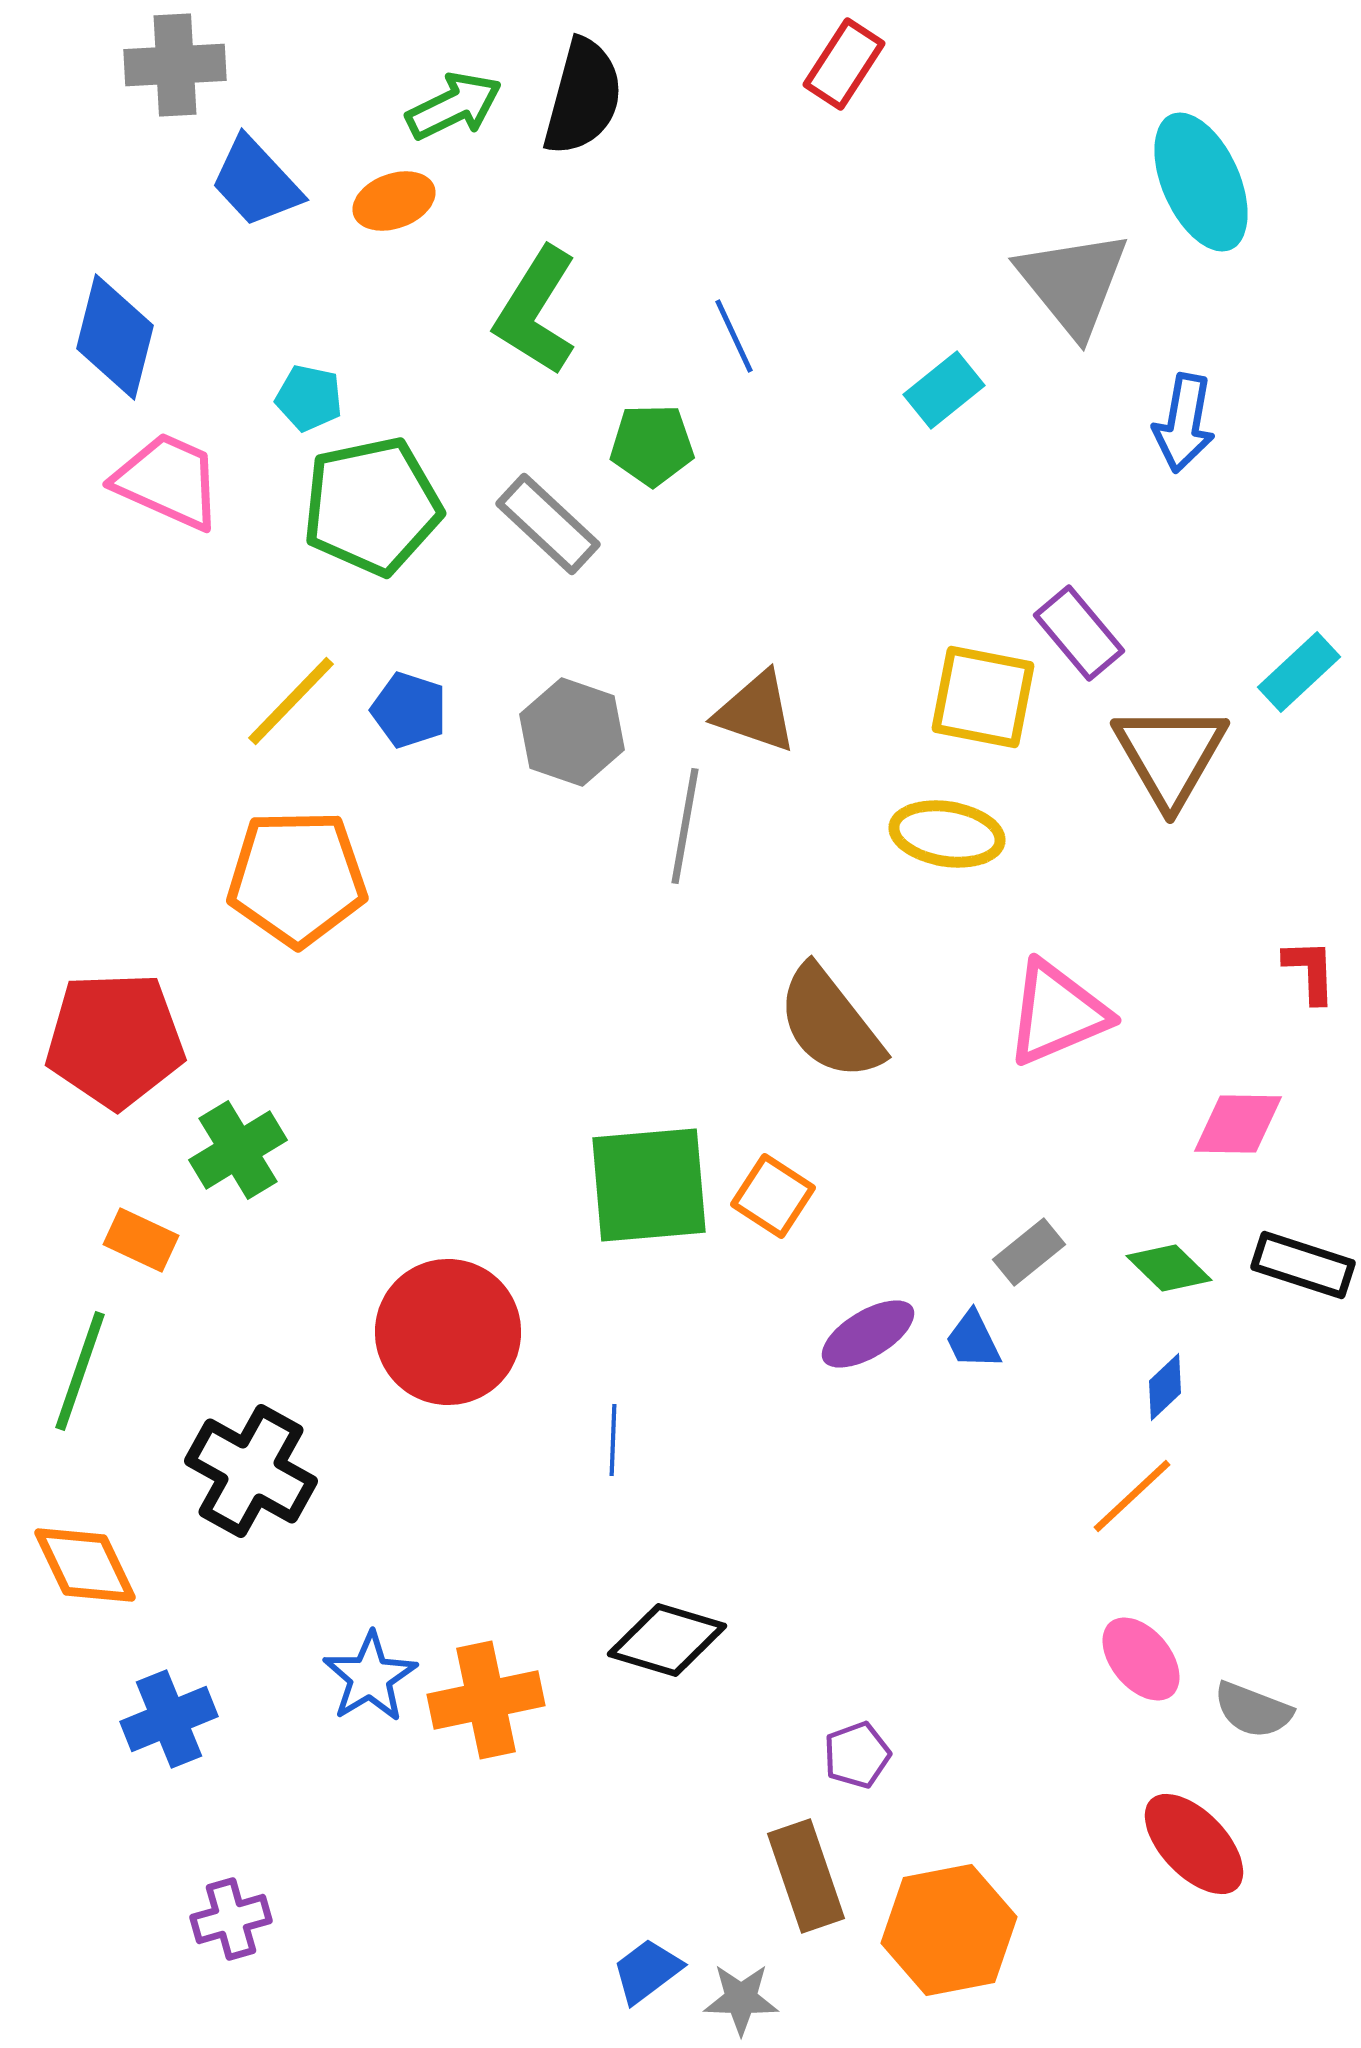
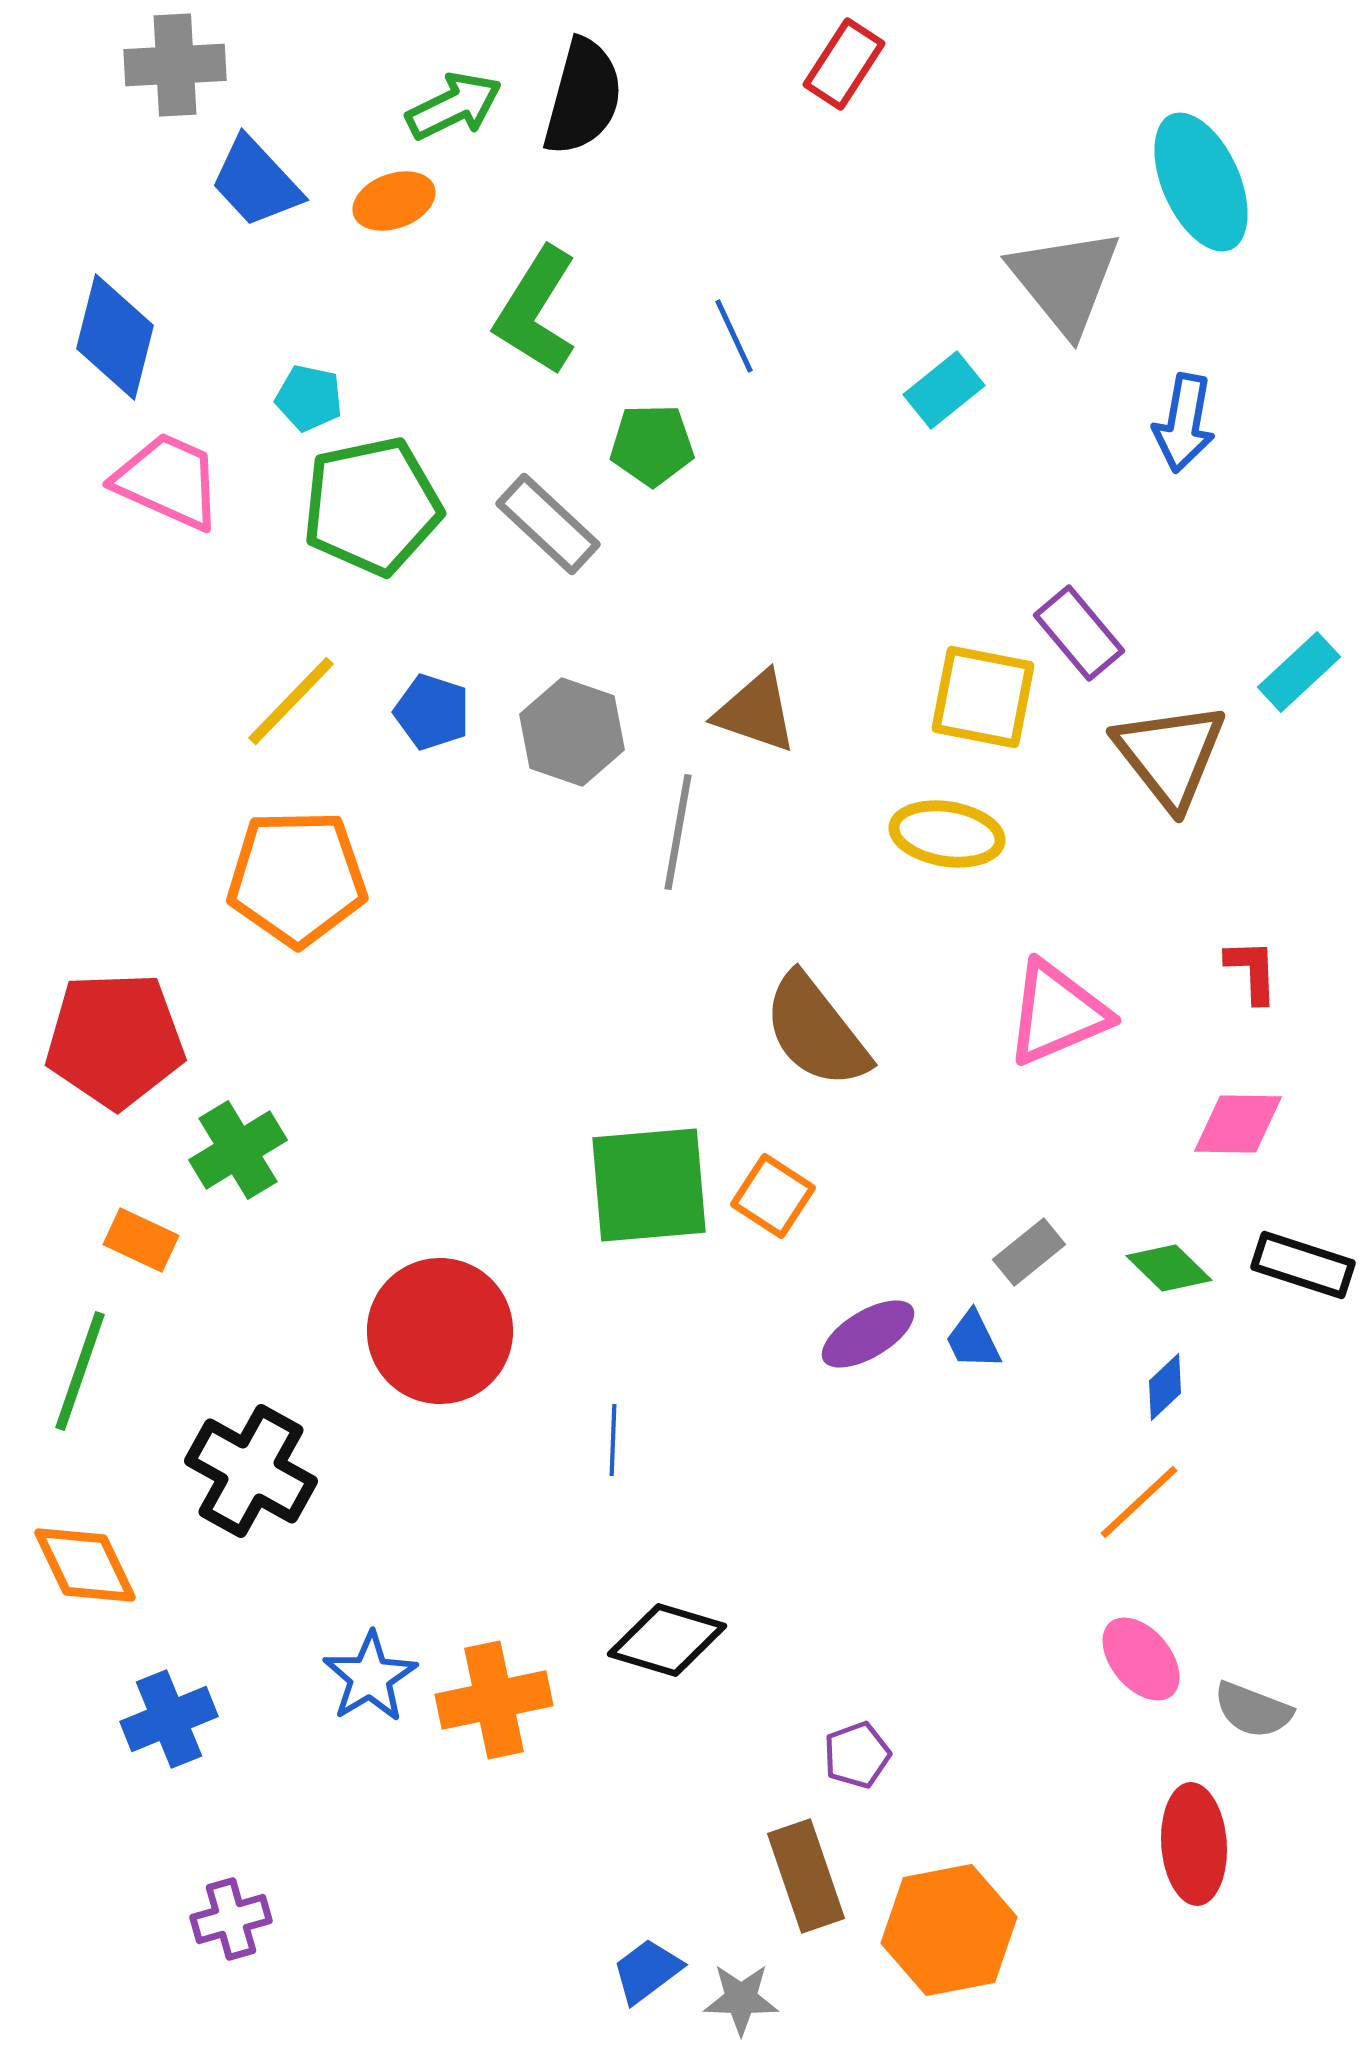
gray triangle at (1073, 283): moved 8 px left, 2 px up
blue pentagon at (409, 710): moved 23 px right, 2 px down
brown triangle at (1170, 755): rotated 8 degrees counterclockwise
gray line at (685, 826): moved 7 px left, 6 px down
red L-shape at (1310, 971): moved 58 px left
brown semicircle at (830, 1023): moved 14 px left, 8 px down
red circle at (448, 1332): moved 8 px left, 1 px up
orange line at (1132, 1496): moved 7 px right, 6 px down
orange cross at (486, 1700): moved 8 px right
red ellipse at (1194, 1844): rotated 40 degrees clockwise
